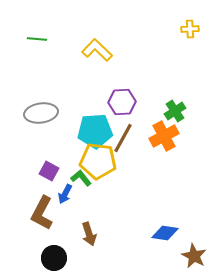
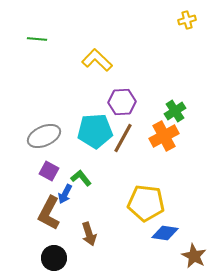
yellow cross: moved 3 px left, 9 px up; rotated 12 degrees counterclockwise
yellow L-shape: moved 10 px down
gray ellipse: moved 3 px right, 23 px down; rotated 16 degrees counterclockwise
yellow pentagon: moved 48 px right, 42 px down
brown L-shape: moved 7 px right
